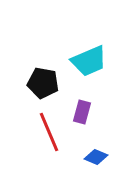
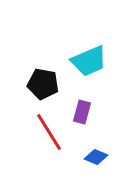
black pentagon: moved 1 px down
red line: rotated 9 degrees counterclockwise
